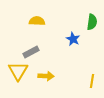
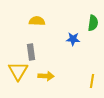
green semicircle: moved 1 px right, 1 px down
blue star: rotated 24 degrees counterclockwise
gray rectangle: rotated 70 degrees counterclockwise
